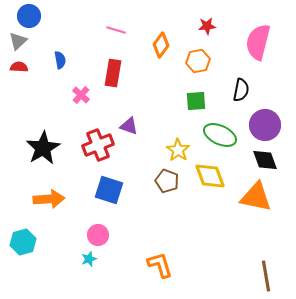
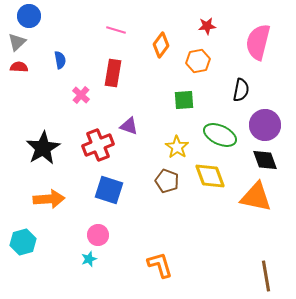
gray triangle: moved 1 px left, 1 px down
green square: moved 12 px left, 1 px up
yellow star: moved 1 px left, 3 px up
